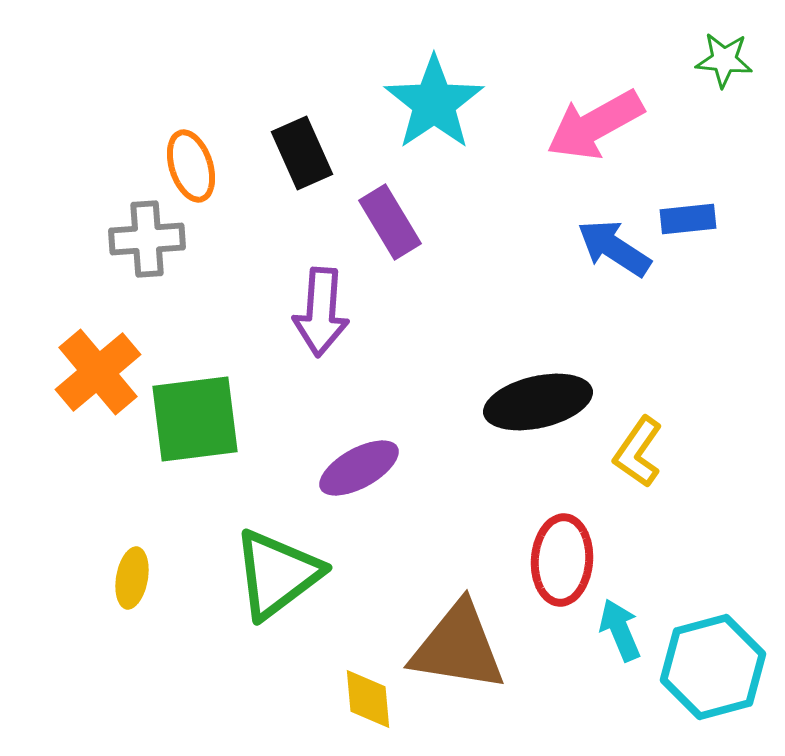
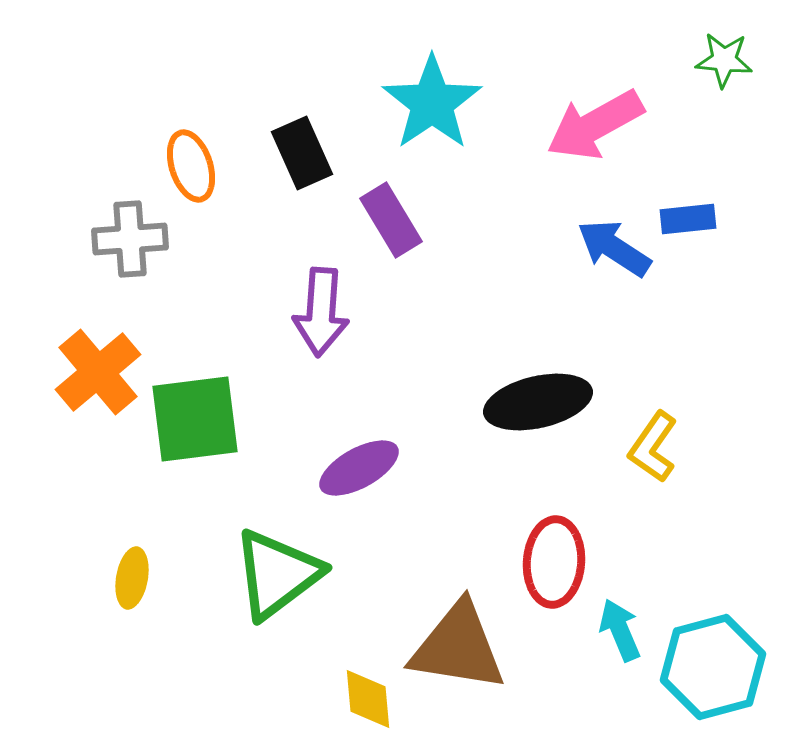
cyan star: moved 2 px left
purple rectangle: moved 1 px right, 2 px up
gray cross: moved 17 px left
yellow L-shape: moved 15 px right, 5 px up
red ellipse: moved 8 px left, 2 px down
